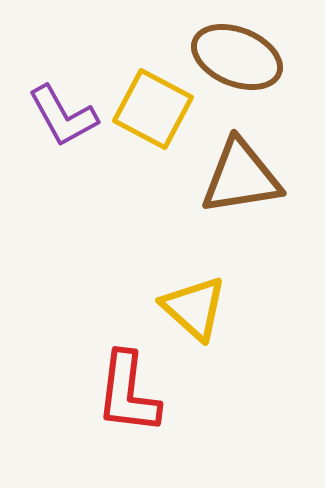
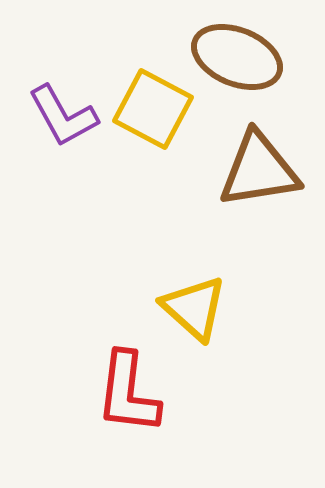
brown triangle: moved 18 px right, 7 px up
